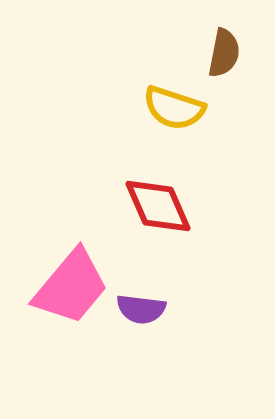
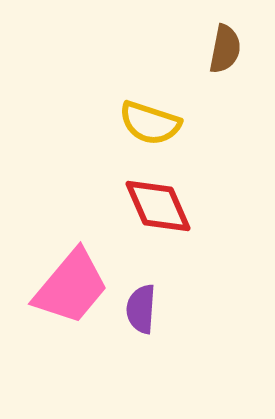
brown semicircle: moved 1 px right, 4 px up
yellow semicircle: moved 24 px left, 15 px down
purple semicircle: rotated 87 degrees clockwise
